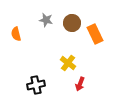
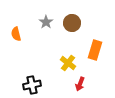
gray star: moved 2 px down; rotated 24 degrees clockwise
orange rectangle: moved 16 px down; rotated 42 degrees clockwise
black cross: moved 4 px left
